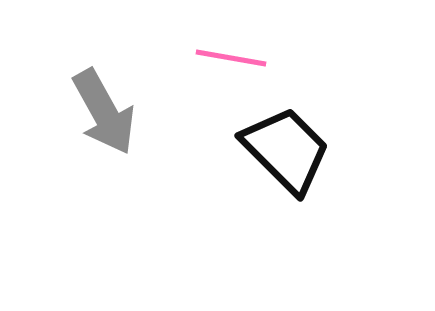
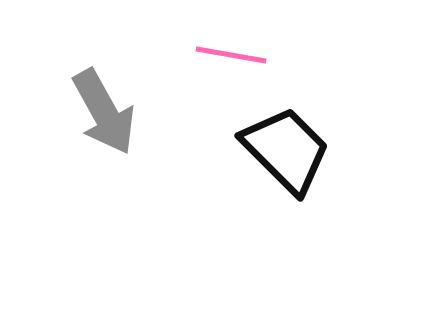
pink line: moved 3 px up
